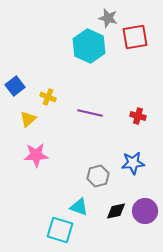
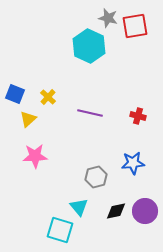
red square: moved 11 px up
blue square: moved 8 px down; rotated 30 degrees counterclockwise
yellow cross: rotated 21 degrees clockwise
pink star: moved 1 px left, 1 px down
gray hexagon: moved 2 px left, 1 px down
cyan triangle: rotated 30 degrees clockwise
